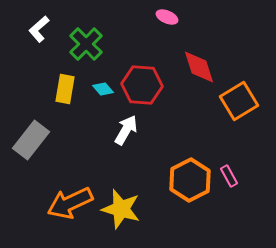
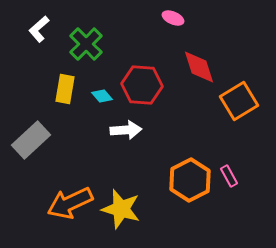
pink ellipse: moved 6 px right, 1 px down
cyan diamond: moved 1 px left, 7 px down
white arrow: rotated 56 degrees clockwise
gray rectangle: rotated 9 degrees clockwise
